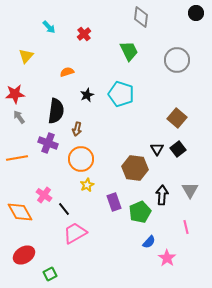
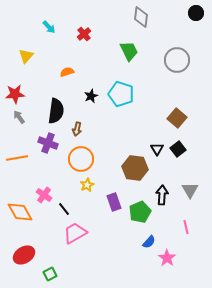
black star: moved 4 px right, 1 px down
